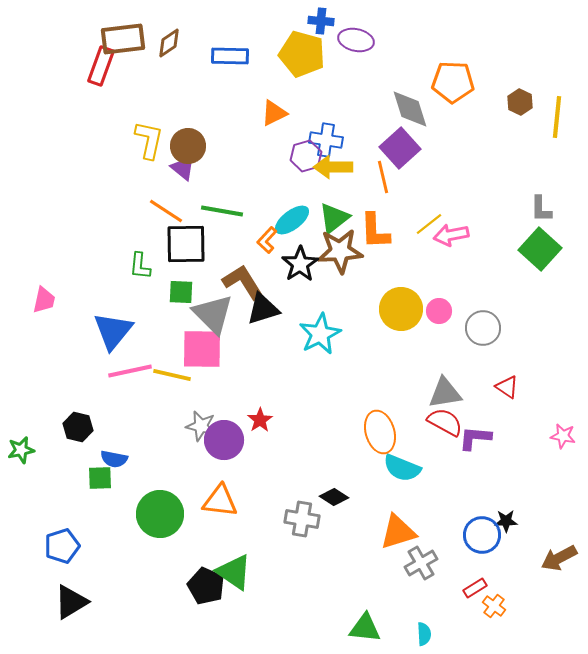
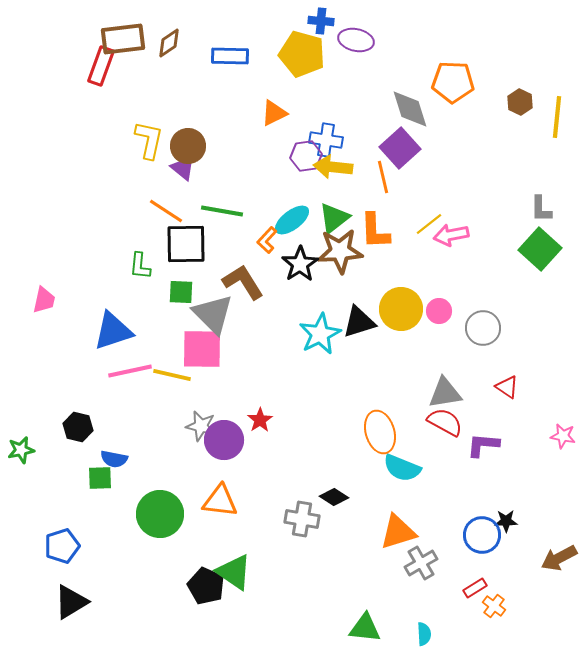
purple hexagon at (306, 156): rotated 8 degrees clockwise
yellow arrow at (333, 167): rotated 6 degrees clockwise
black triangle at (263, 309): moved 96 px right, 13 px down
blue triangle at (113, 331): rotated 33 degrees clockwise
purple L-shape at (475, 438): moved 8 px right, 7 px down
